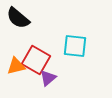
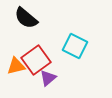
black semicircle: moved 8 px right
cyan square: rotated 20 degrees clockwise
red square: rotated 24 degrees clockwise
